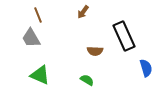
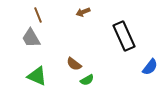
brown arrow: rotated 32 degrees clockwise
brown semicircle: moved 21 px left, 13 px down; rotated 35 degrees clockwise
blue semicircle: moved 4 px right, 1 px up; rotated 54 degrees clockwise
green triangle: moved 3 px left, 1 px down
green semicircle: rotated 120 degrees clockwise
